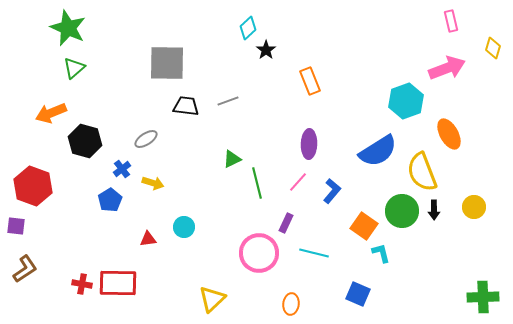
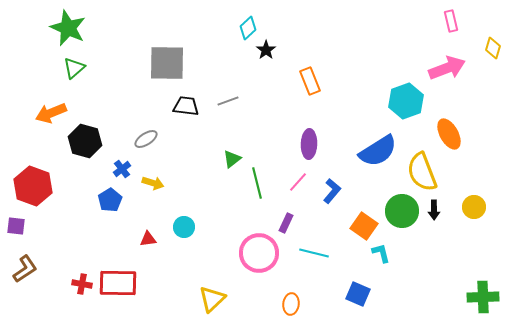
green triangle at (232, 159): rotated 12 degrees counterclockwise
